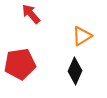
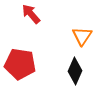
orange triangle: rotated 25 degrees counterclockwise
red pentagon: rotated 16 degrees clockwise
